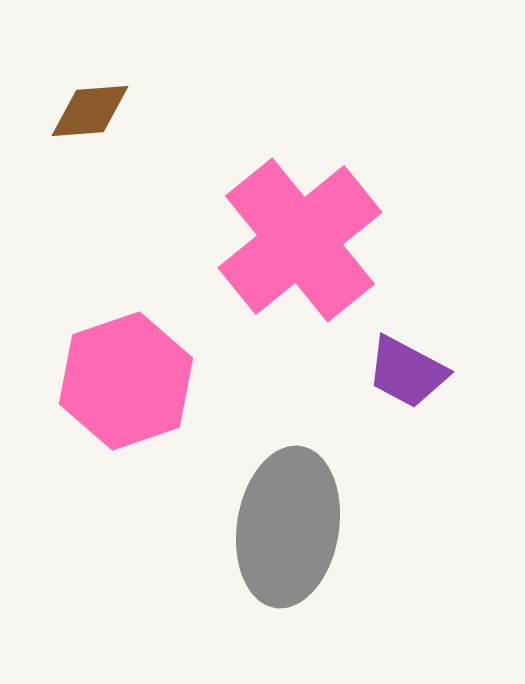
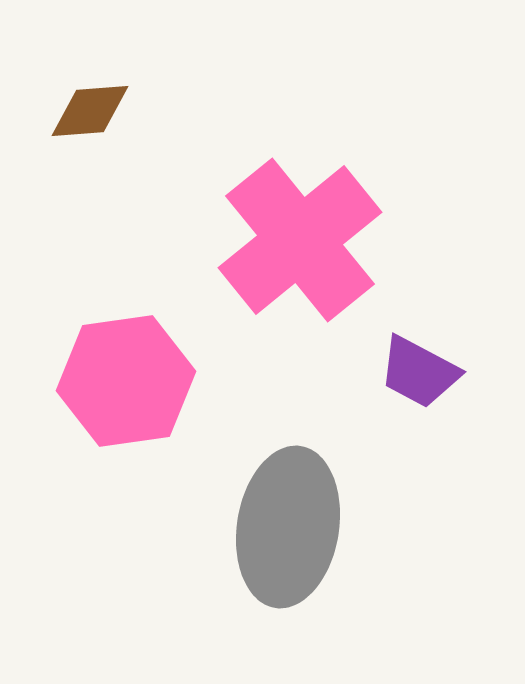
purple trapezoid: moved 12 px right
pink hexagon: rotated 11 degrees clockwise
